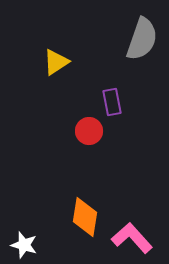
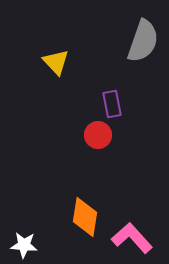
gray semicircle: moved 1 px right, 2 px down
yellow triangle: rotated 40 degrees counterclockwise
purple rectangle: moved 2 px down
red circle: moved 9 px right, 4 px down
white star: rotated 12 degrees counterclockwise
